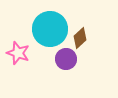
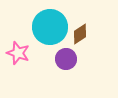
cyan circle: moved 2 px up
brown diamond: moved 4 px up; rotated 10 degrees clockwise
